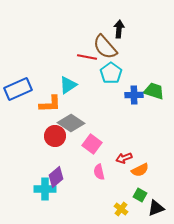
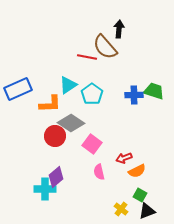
cyan pentagon: moved 19 px left, 21 px down
orange semicircle: moved 3 px left, 1 px down
black triangle: moved 9 px left, 3 px down
